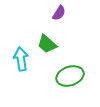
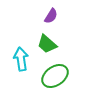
purple semicircle: moved 8 px left, 3 px down
green ellipse: moved 15 px left; rotated 16 degrees counterclockwise
